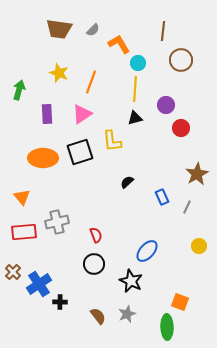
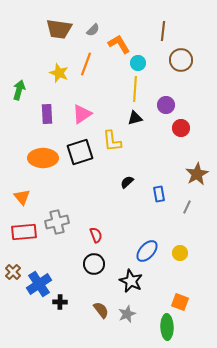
orange line: moved 5 px left, 18 px up
blue rectangle: moved 3 px left, 3 px up; rotated 14 degrees clockwise
yellow circle: moved 19 px left, 7 px down
brown semicircle: moved 3 px right, 6 px up
